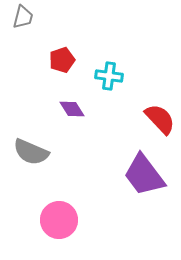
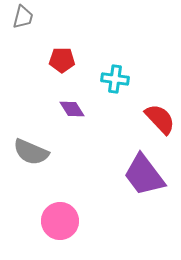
red pentagon: rotated 20 degrees clockwise
cyan cross: moved 6 px right, 3 px down
pink circle: moved 1 px right, 1 px down
